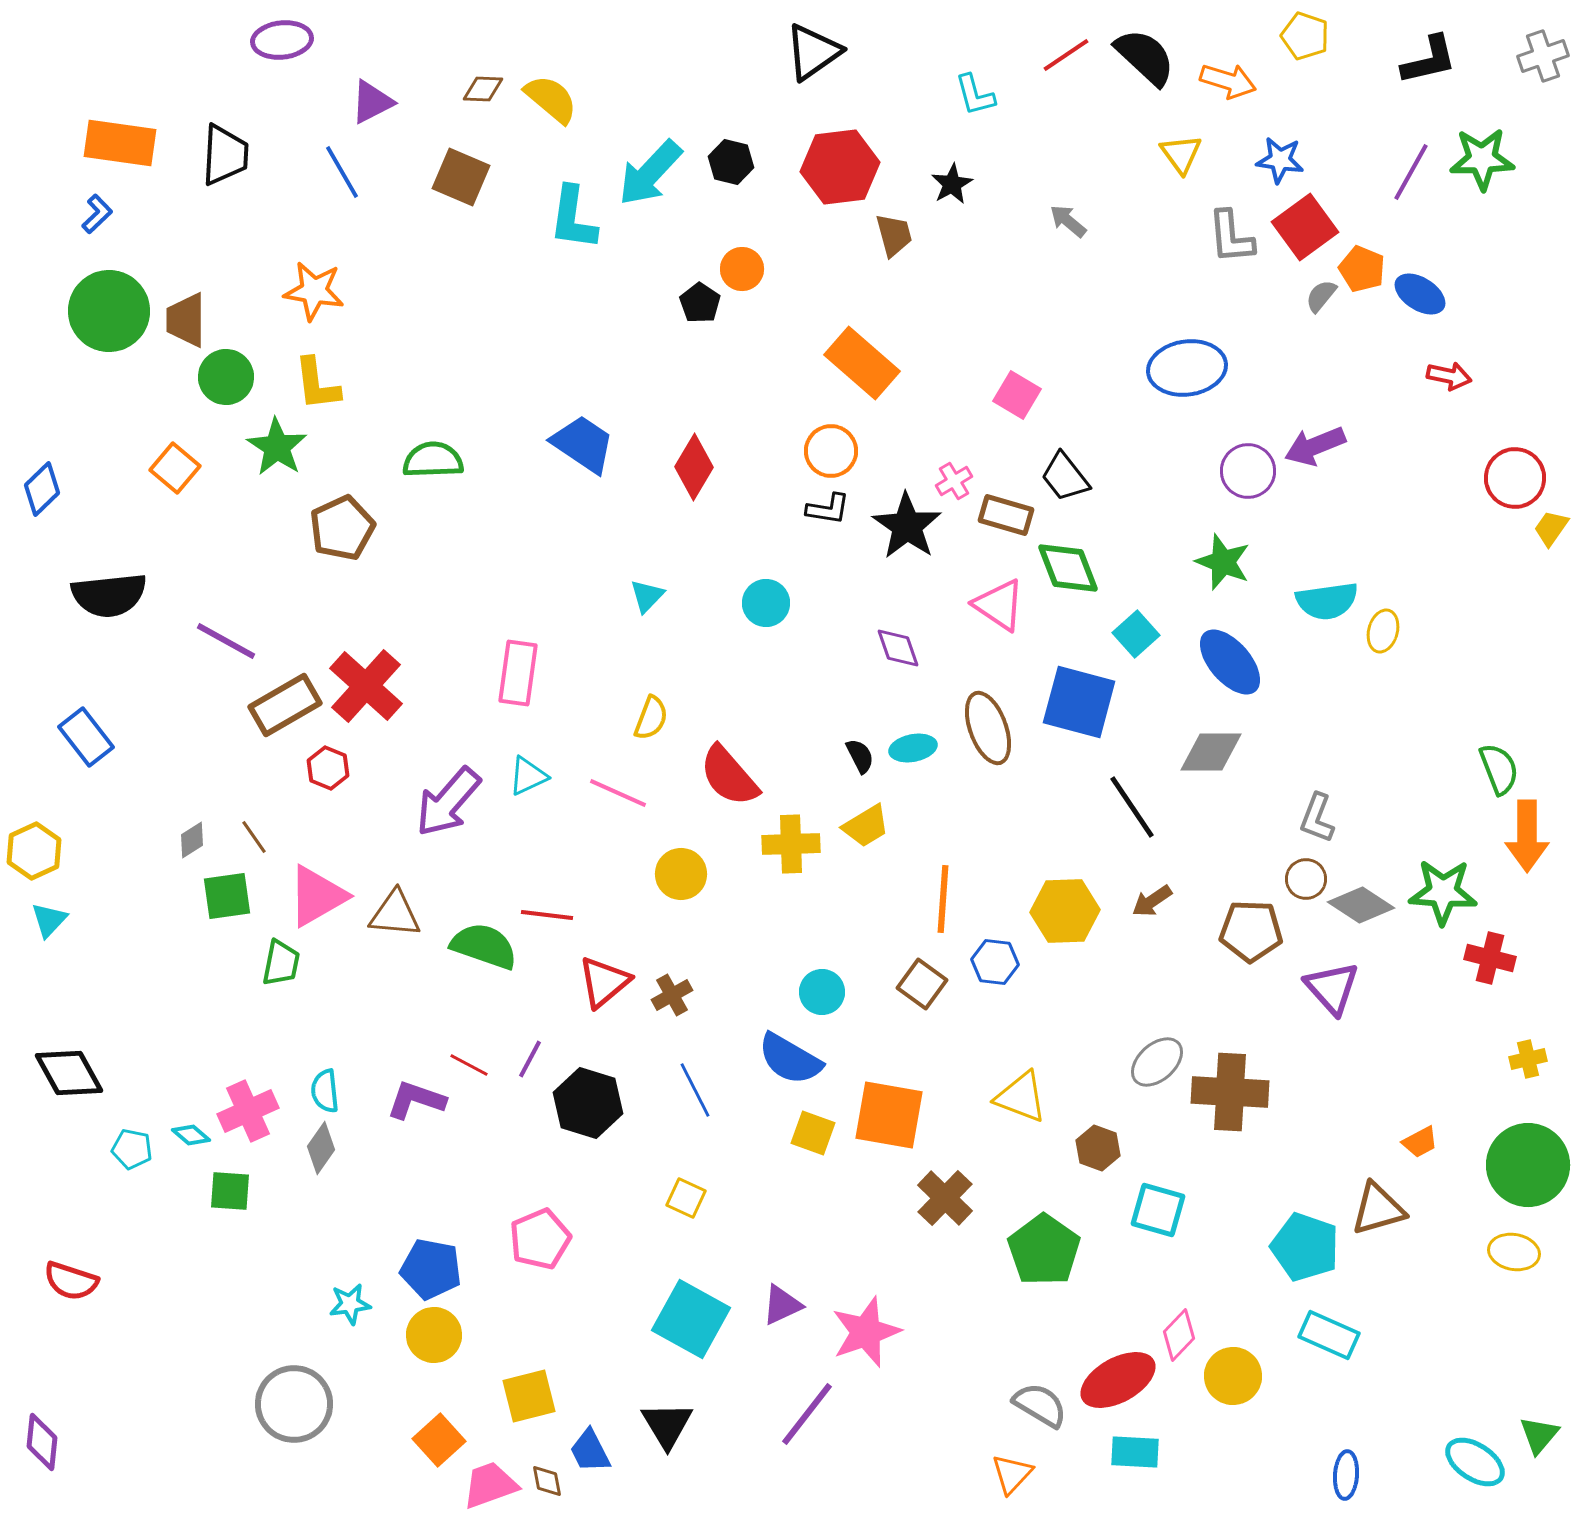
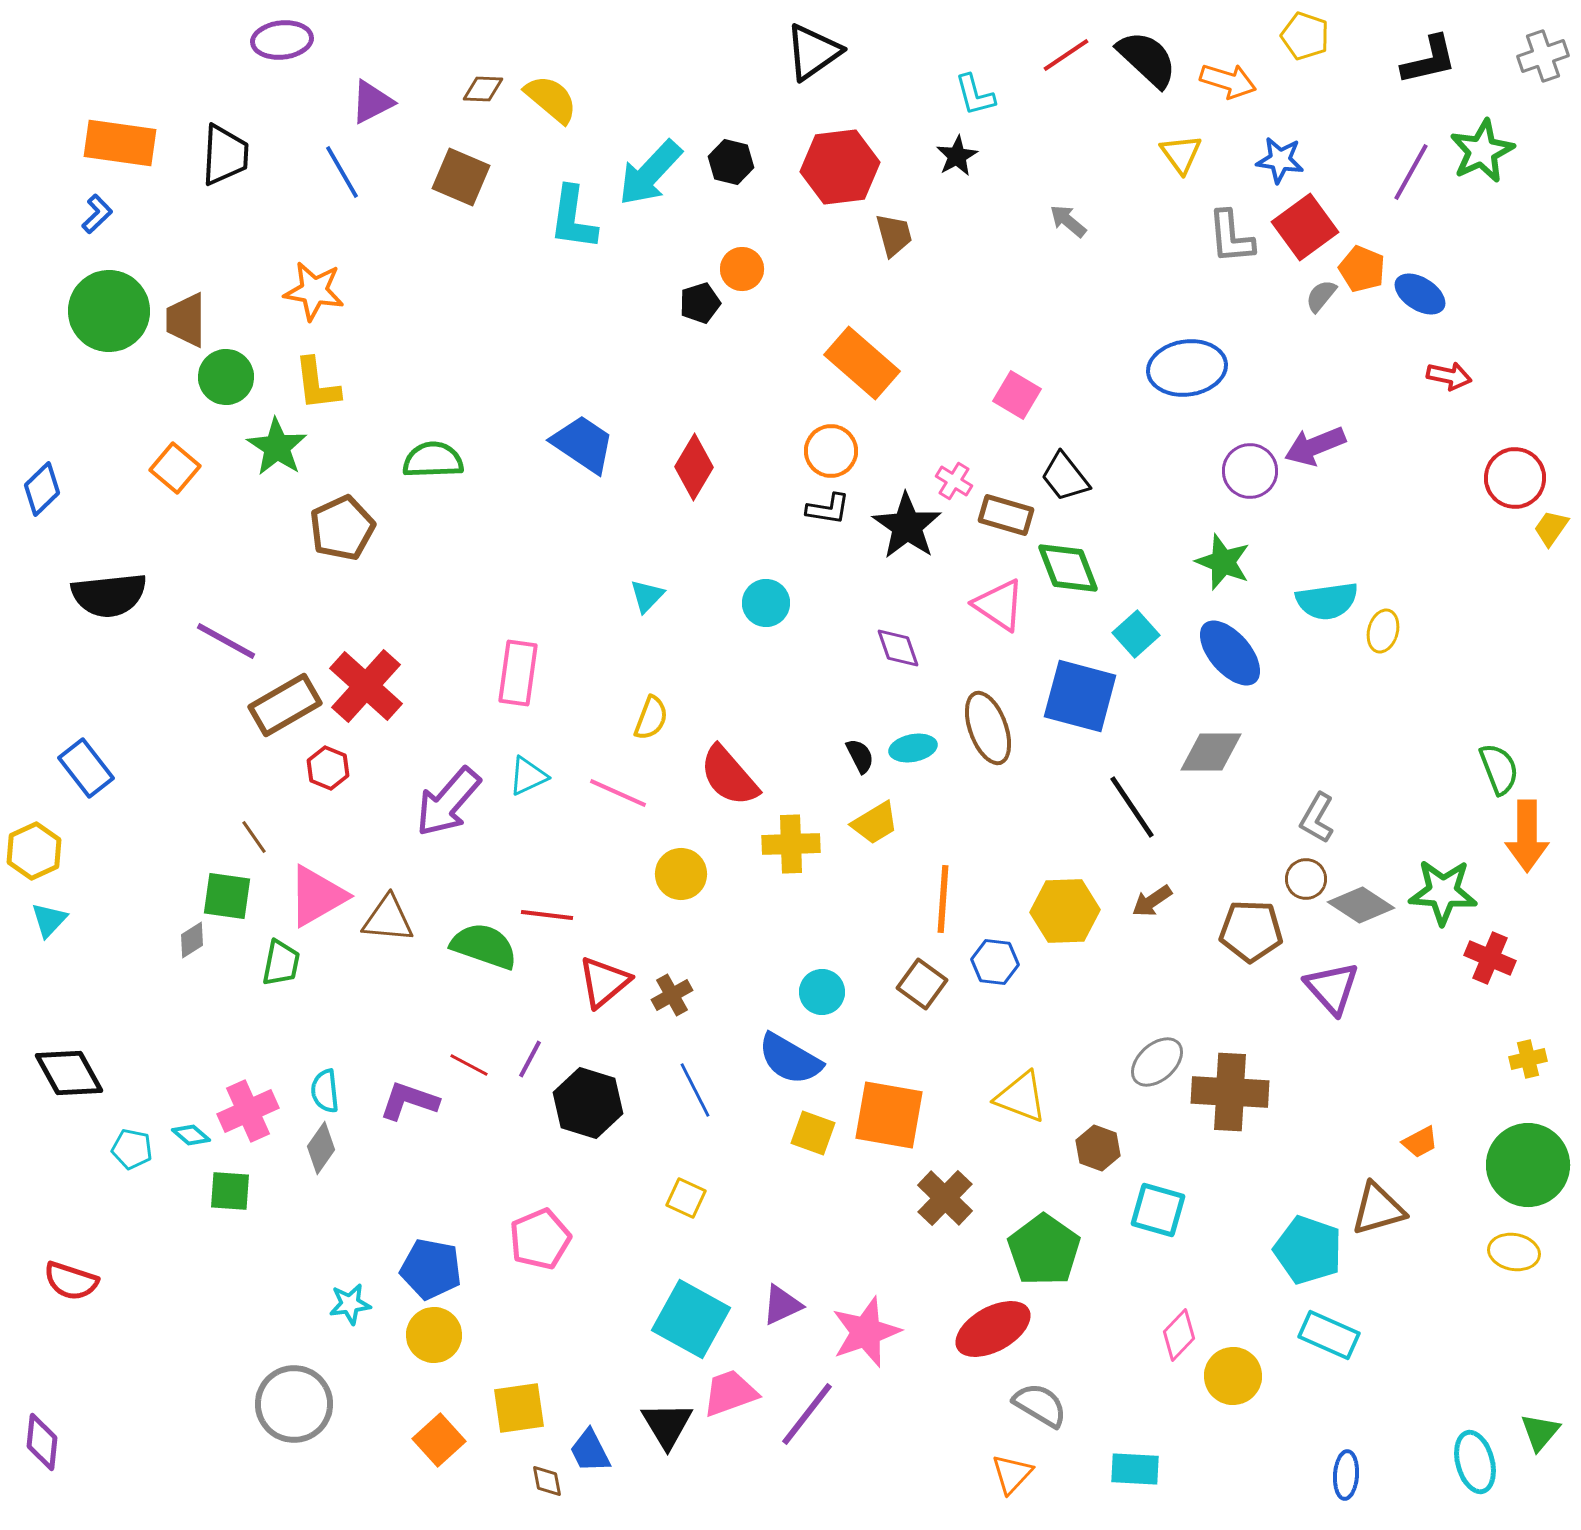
black semicircle at (1145, 57): moved 2 px right, 2 px down
green star at (1482, 159): moved 8 px up; rotated 24 degrees counterclockwise
black star at (952, 184): moved 5 px right, 28 px up
black pentagon at (700, 303): rotated 21 degrees clockwise
purple circle at (1248, 471): moved 2 px right
pink cross at (954, 481): rotated 27 degrees counterclockwise
blue ellipse at (1230, 662): moved 9 px up
blue square at (1079, 702): moved 1 px right, 6 px up
blue rectangle at (86, 737): moved 31 px down
gray L-shape at (1317, 818): rotated 9 degrees clockwise
yellow trapezoid at (866, 826): moved 9 px right, 3 px up
gray diamond at (192, 840): moved 100 px down
green square at (227, 896): rotated 16 degrees clockwise
brown triangle at (395, 914): moved 7 px left, 5 px down
red cross at (1490, 958): rotated 9 degrees clockwise
purple L-shape at (416, 1100): moved 7 px left, 1 px down
cyan pentagon at (1305, 1247): moved 3 px right, 3 px down
red ellipse at (1118, 1380): moved 125 px left, 51 px up
yellow square at (529, 1396): moved 10 px left, 12 px down; rotated 6 degrees clockwise
green triangle at (1539, 1435): moved 1 px right, 3 px up
cyan rectangle at (1135, 1452): moved 17 px down
cyan ellipse at (1475, 1462): rotated 42 degrees clockwise
pink trapezoid at (490, 1485): moved 240 px right, 92 px up
